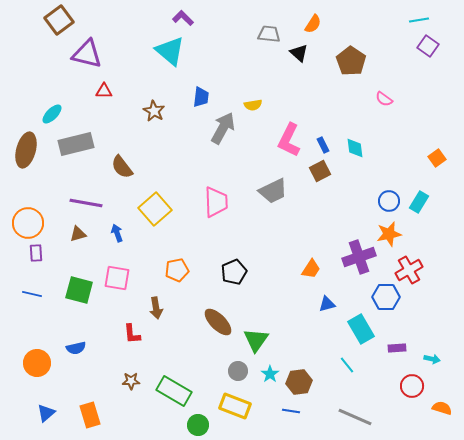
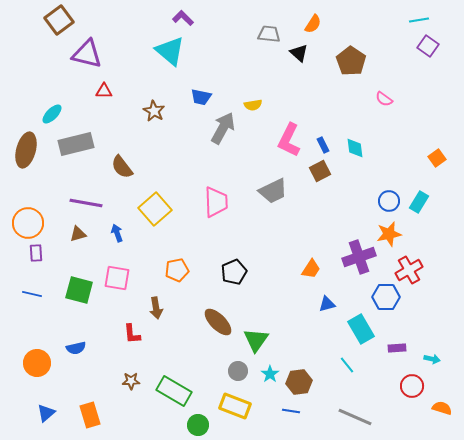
blue trapezoid at (201, 97): rotated 95 degrees clockwise
